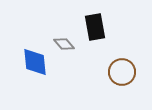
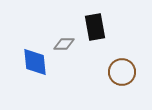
gray diamond: rotated 50 degrees counterclockwise
